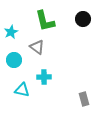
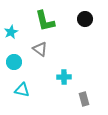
black circle: moved 2 px right
gray triangle: moved 3 px right, 2 px down
cyan circle: moved 2 px down
cyan cross: moved 20 px right
